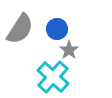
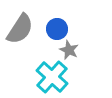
gray star: rotated 12 degrees counterclockwise
cyan cross: moved 1 px left
